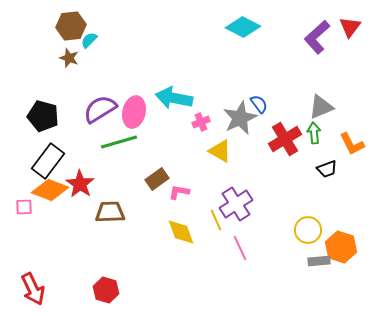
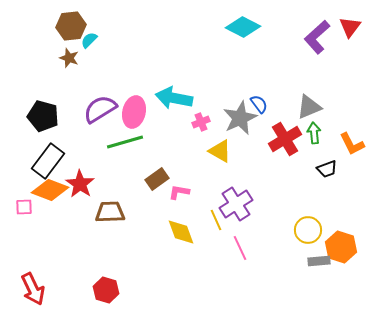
gray triangle: moved 12 px left
green line: moved 6 px right
